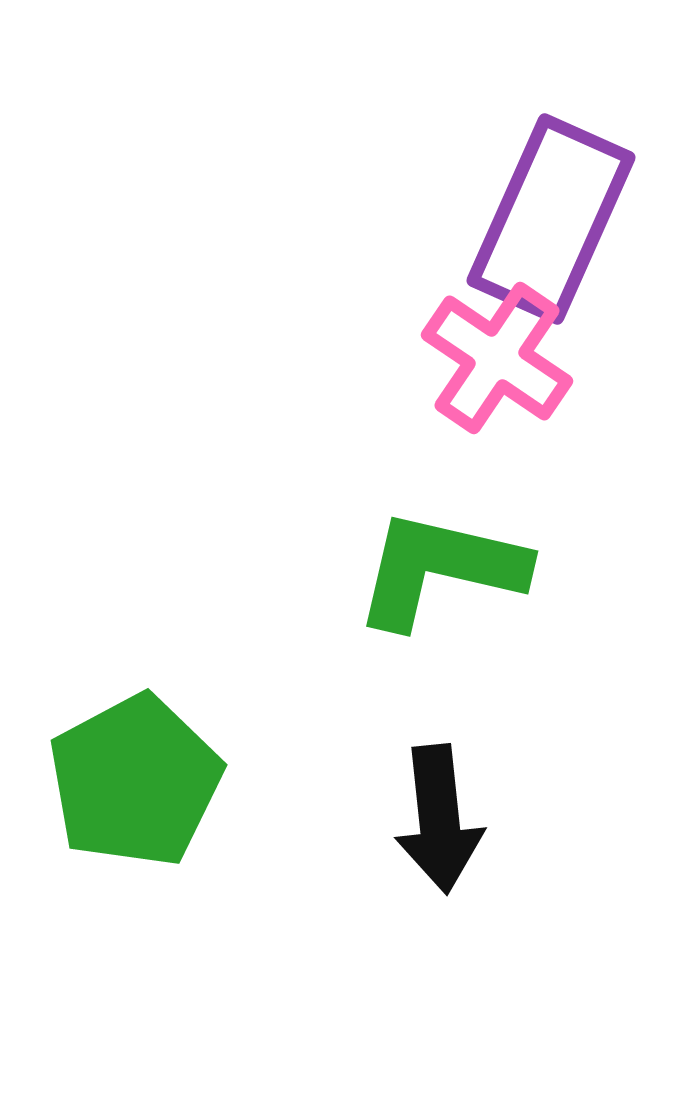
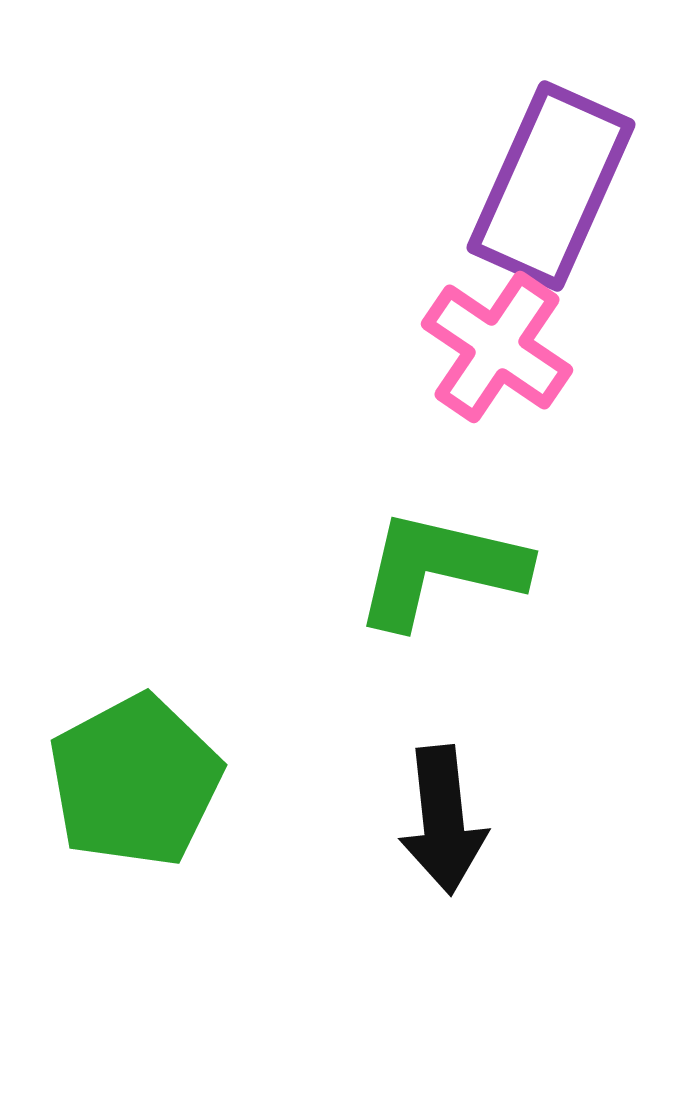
purple rectangle: moved 33 px up
pink cross: moved 11 px up
black arrow: moved 4 px right, 1 px down
